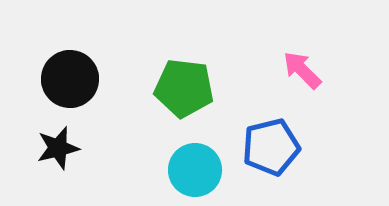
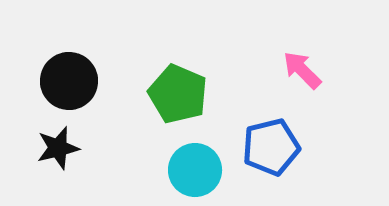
black circle: moved 1 px left, 2 px down
green pentagon: moved 6 px left, 6 px down; rotated 16 degrees clockwise
